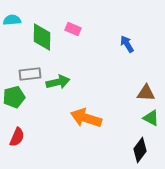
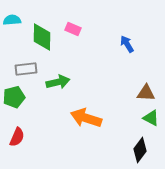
gray rectangle: moved 4 px left, 5 px up
